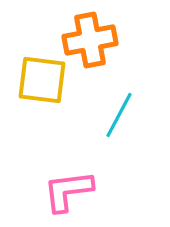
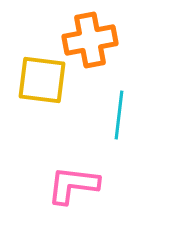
cyan line: rotated 21 degrees counterclockwise
pink L-shape: moved 5 px right, 6 px up; rotated 14 degrees clockwise
